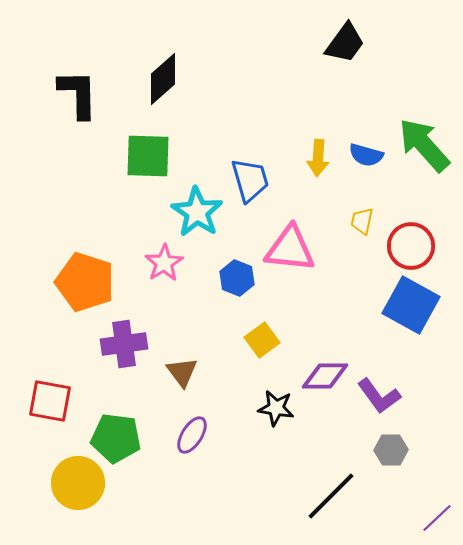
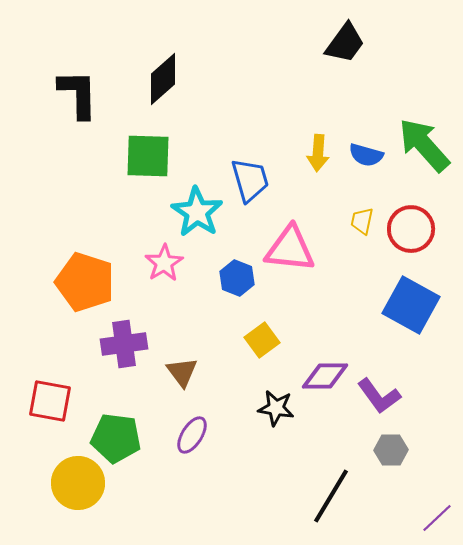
yellow arrow: moved 5 px up
red circle: moved 17 px up
black line: rotated 14 degrees counterclockwise
